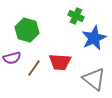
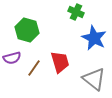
green cross: moved 4 px up
blue star: rotated 20 degrees counterclockwise
red trapezoid: rotated 110 degrees counterclockwise
